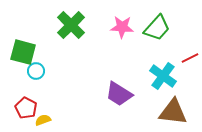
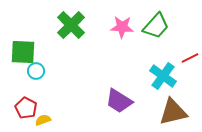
green trapezoid: moved 1 px left, 2 px up
green square: rotated 12 degrees counterclockwise
purple trapezoid: moved 7 px down
brown triangle: rotated 20 degrees counterclockwise
